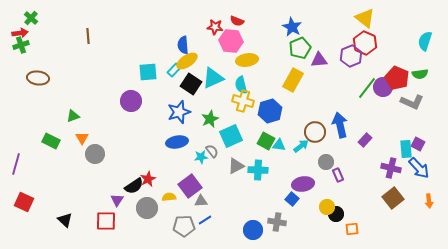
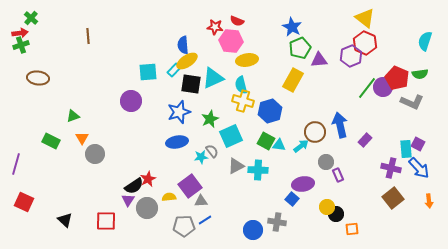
black square at (191, 84): rotated 25 degrees counterclockwise
purple triangle at (117, 200): moved 11 px right
